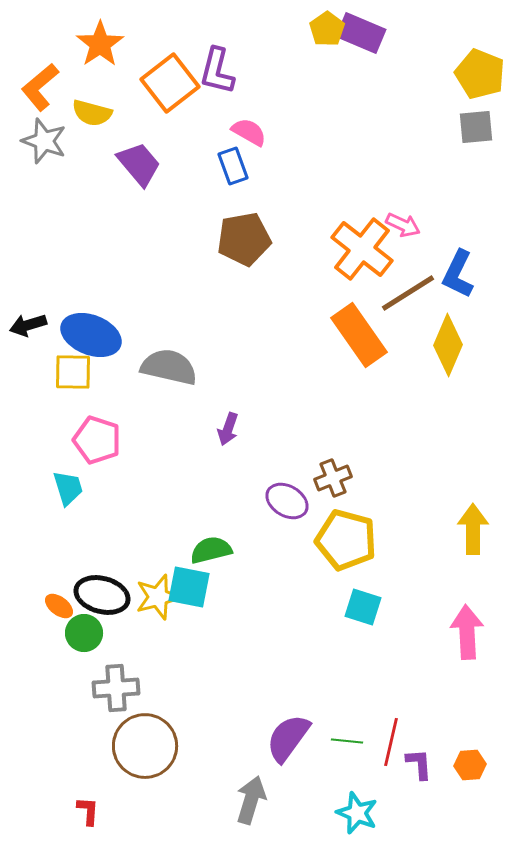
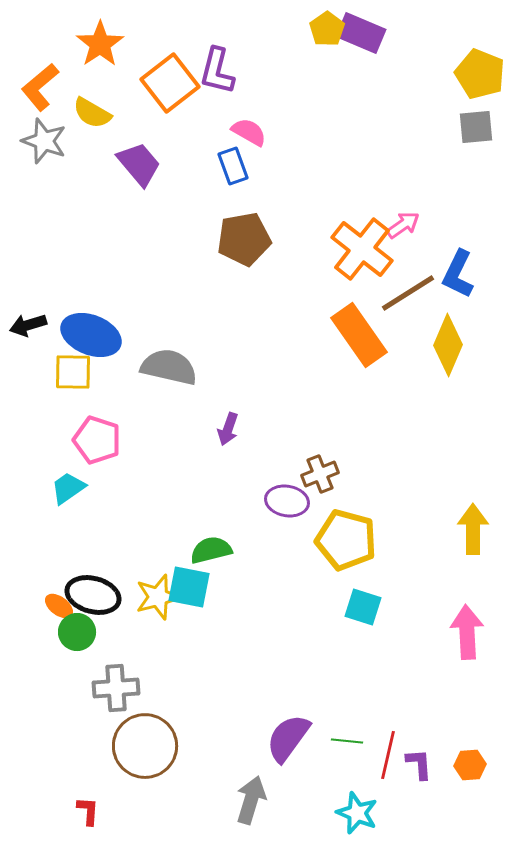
yellow semicircle at (92, 113): rotated 15 degrees clockwise
pink arrow at (403, 225): rotated 60 degrees counterclockwise
brown cross at (333, 478): moved 13 px left, 4 px up
cyan trapezoid at (68, 488): rotated 108 degrees counterclockwise
purple ellipse at (287, 501): rotated 21 degrees counterclockwise
black ellipse at (102, 595): moved 9 px left
green circle at (84, 633): moved 7 px left, 1 px up
red line at (391, 742): moved 3 px left, 13 px down
